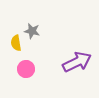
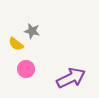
yellow semicircle: moved 1 px down; rotated 42 degrees counterclockwise
purple arrow: moved 6 px left, 16 px down
